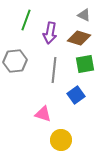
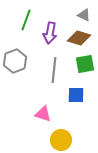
gray hexagon: rotated 15 degrees counterclockwise
blue square: rotated 36 degrees clockwise
